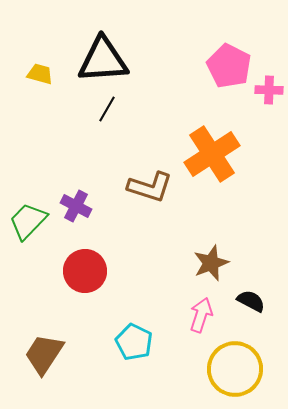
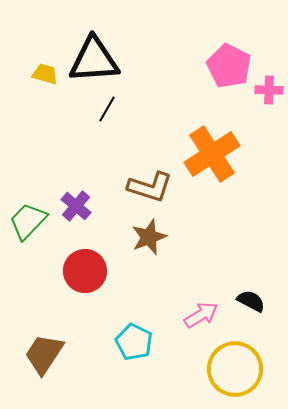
black triangle: moved 9 px left
yellow trapezoid: moved 5 px right
purple cross: rotated 12 degrees clockwise
brown star: moved 62 px left, 26 px up
pink arrow: rotated 40 degrees clockwise
